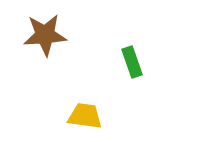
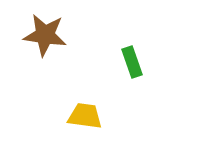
brown star: rotated 12 degrees clockwise
